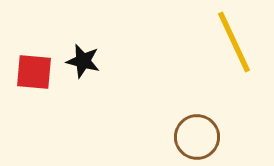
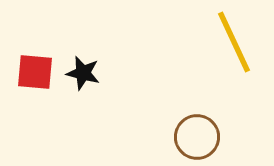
black star: moved 12 px down
red square: moved 1 px right
